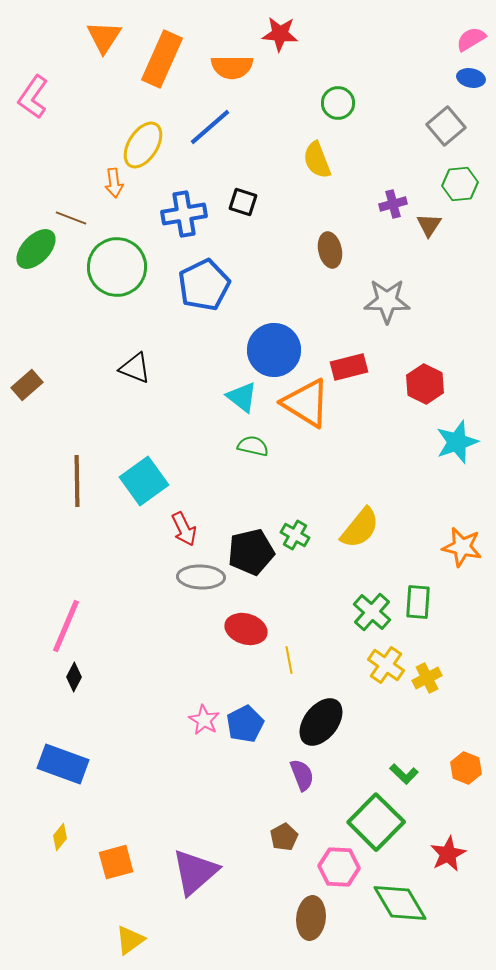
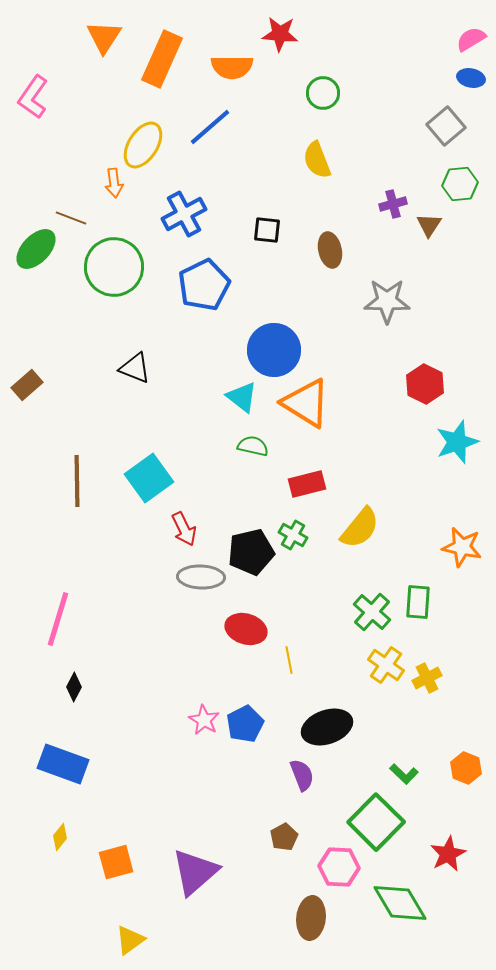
green circle at (338, 103): moved 15 px left, 10 px up
black square at (243, 202): moved 24 px right, 28 px down; rotated 12 degrees counterclockwise
blue cross at (184, 214): rotated 18 degrees counterclockwise
green circle at (117, 267): moved 3 px left
red rectangle at (349, 367): moved 42 px left, 117 px down
cyan square at (144, 481): moved 5 px right, 3 px up
green cross at (295, 535): moved 2 px left
pink line at (66, 626): moved 8 px left, 7 px up; rotated 6 degrees counterclockwise
black diamond at (74, 677): moved 10 px down
black ellipse at (321, 722): moved 6 px right, 5 px down; rotated 33 degrees clockwise
